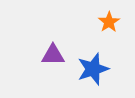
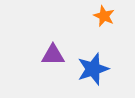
orange star: moved 5 px left, 6 px up; rotated 15 degrees counterclockwise
